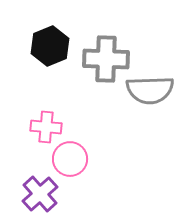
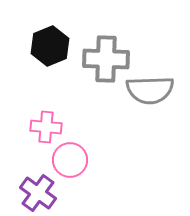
pink circle: moved 1 px down
purple cross: moved 2 px left, 1 px up; rotated 12 degrees counterclockwise
